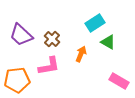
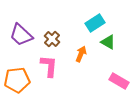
pink L-shape: rotated 75 degrees counterclockwise
